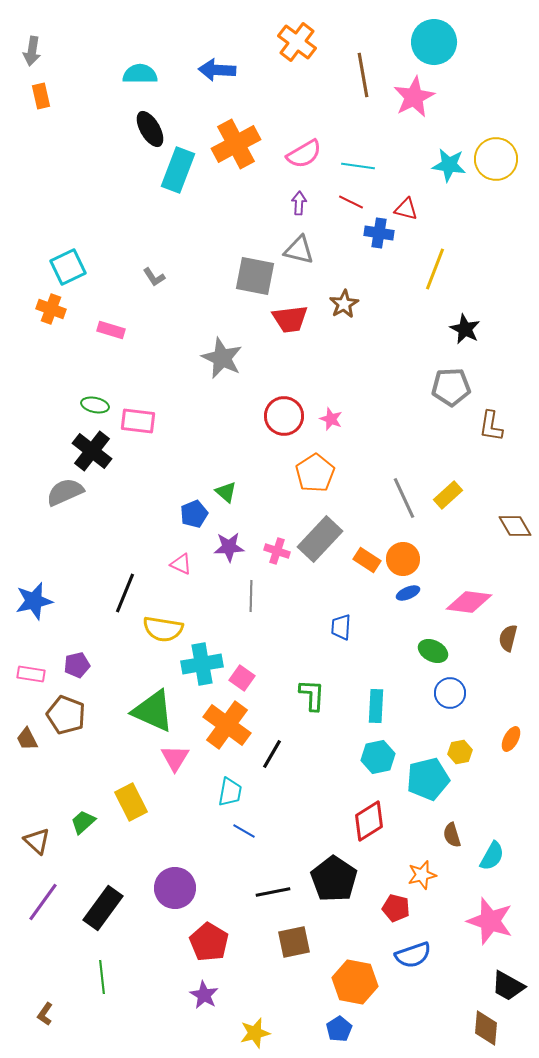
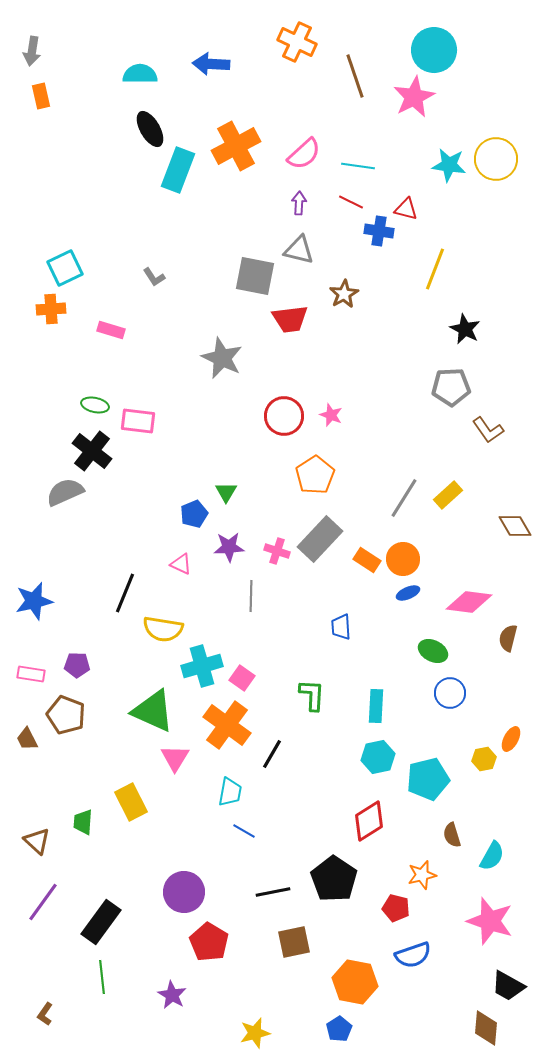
orange cross at (297, 42): rotated 12 degrees counterclockwise
cyan circle at (434, 42): moved 8 px down
blue arrow at (217, 70): moved 6 px left, 6 px up
brown line at (363, 75): moved 8 px left, 1 px down; rotated 9 degrees counterclockwise
orange cross at (236, 144): moved 2 px down
pink semicircle at (304, 154): rotated 12 degrees counterclockwise
blue cross at (379, 233): moved 2 px up
cyan square at (68, 267): moved 3 px left, 1 px down
brown star at (344, 304): moved 10 px up
orange cross at (51, 309): rotated 24 degrees counterclockwise
pink star at (331, 419): moved 4 px up
brown L-shape at (491, 426): moved 3 px left, 4 px down; rotated 44 degrees counterclockwise
orange pentagon at (315, 473): moved 2 px down
green triangle at (226, 492): rotated 20 degrees clockwise
gray line at (404, 498): rotated 57 degrees clockwise
blue trapezoid at (341, 627): rotated 8 degrees counterclockwise
cyan cross at (202, 664): moved 2 px down; rotated 6 degrees counterclockwise
purple pentagon at (77, 665): rotated 15 degrees clockwise
yellow hexagon at (460, 752): moved 24 px right, 7 px down
green trapezoid at (83, 822): rotated 44 degrees counterclockwise
purple circle at (175, 888): moved 9 px right, 4 px down
black rectangle at (103, 908): moved 2 px left, 14 px down
purple star at (204, 995): moved 32 px left
